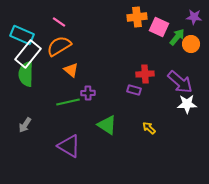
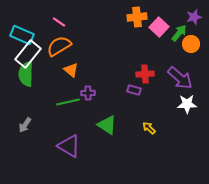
purple star: rotated 21 degrees counterclockwise
pink square: rotated 18 degrees clockwise
green arrow: moved 2 px right, 4 px up
purple arrow: moved 4 px up
